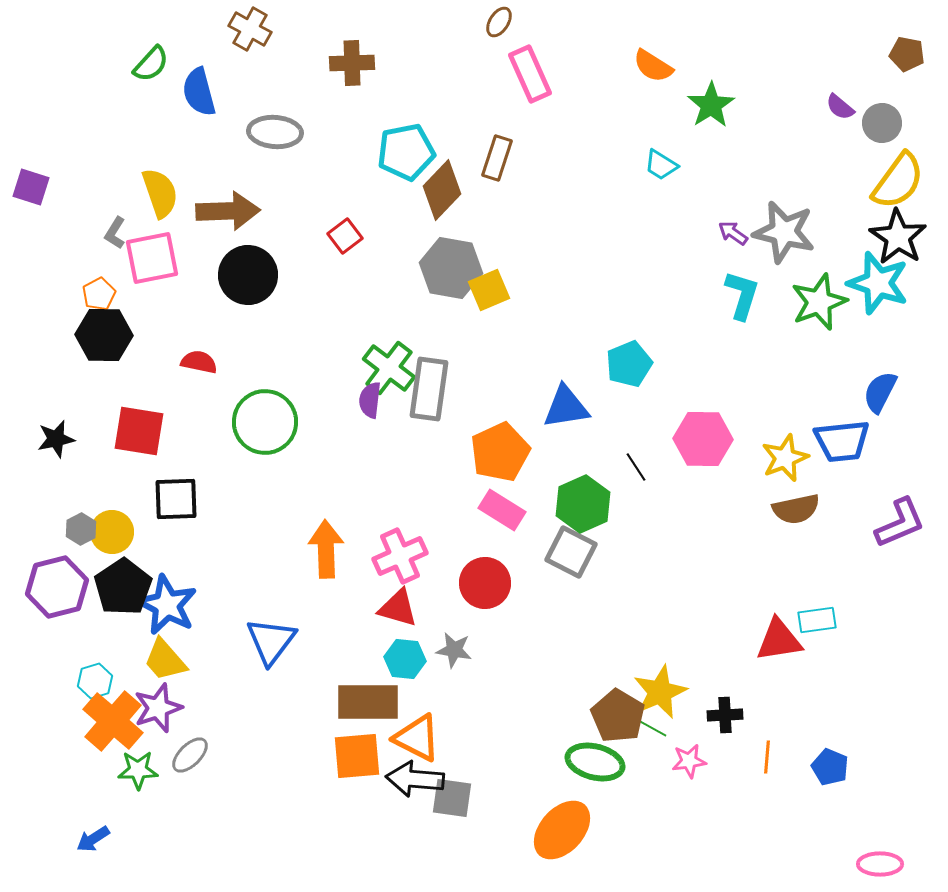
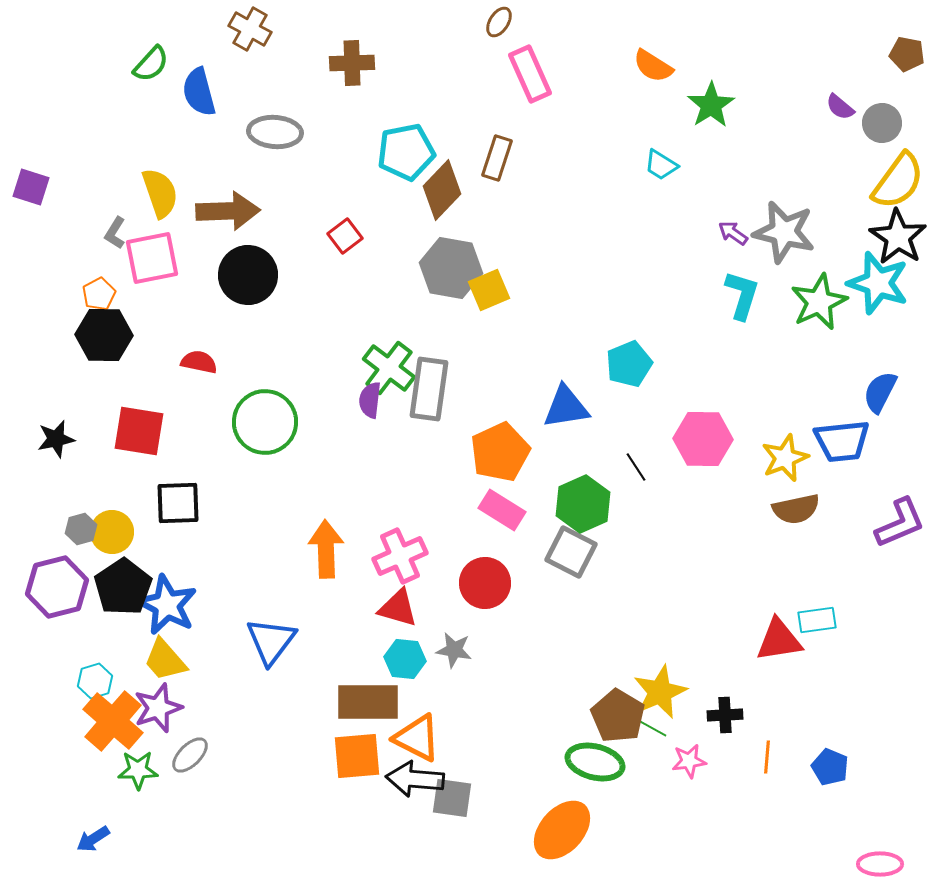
green star at (819, 302): rotated 4 degrees counterclockwise
black square at (176, 499): moved 2 px right, 4 px down
gray hexagon at (81, 529): rotated 12 degrees clockwise
